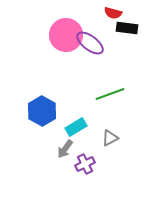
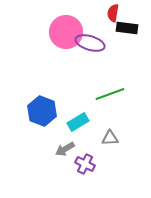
red semicircle: rotated 84 degrees clockwise
pink circle: moved 3 px up
purple ellipse: rotated 20 degrees counterclockwise
blue hexagon: rotated 8 degrees counterclockwise
cyan rectangle: moved 2 px right, 5 px up
gray triangle: rotated 24 degrees clockwise
gray arrow: rotated 24 degrees clockwise
purple cross: rotated 36 degrees counterclockwise
